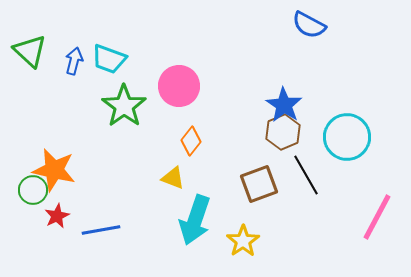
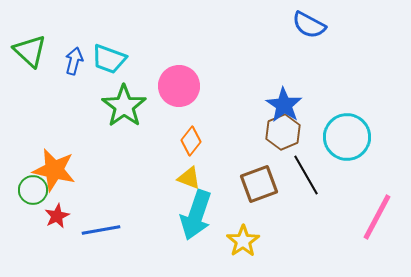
yellow triangle: moved 16 px right
cyan arrow: moved 1 px right, 5 px up
